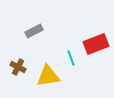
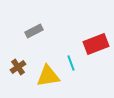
cyan line: moved 5 px down
brown cross: rotated 28 degrees clockwise
